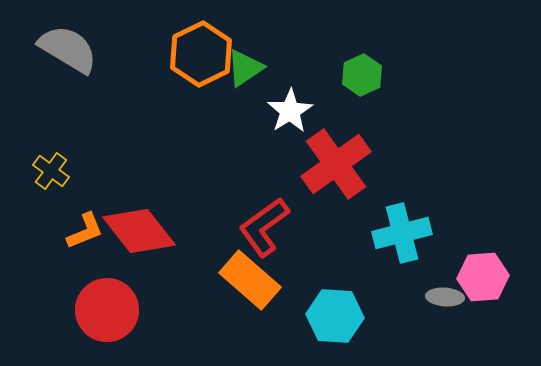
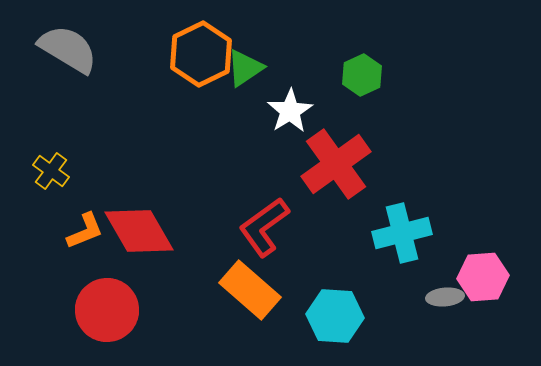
red diamond: rotated 8 degrees clockwise
orange rectangle: moved 10 px down
gray ellipse: rotated 9 degrees counterclockwise
